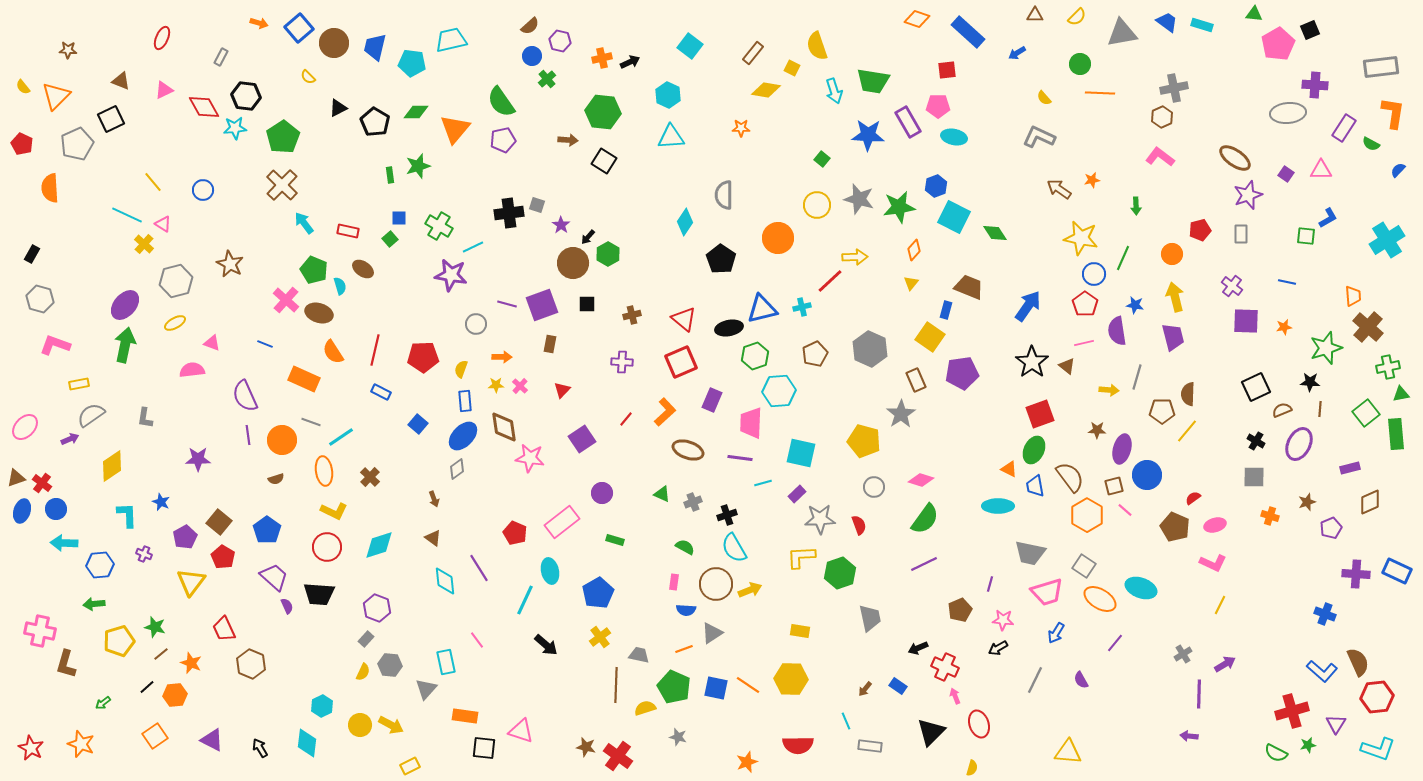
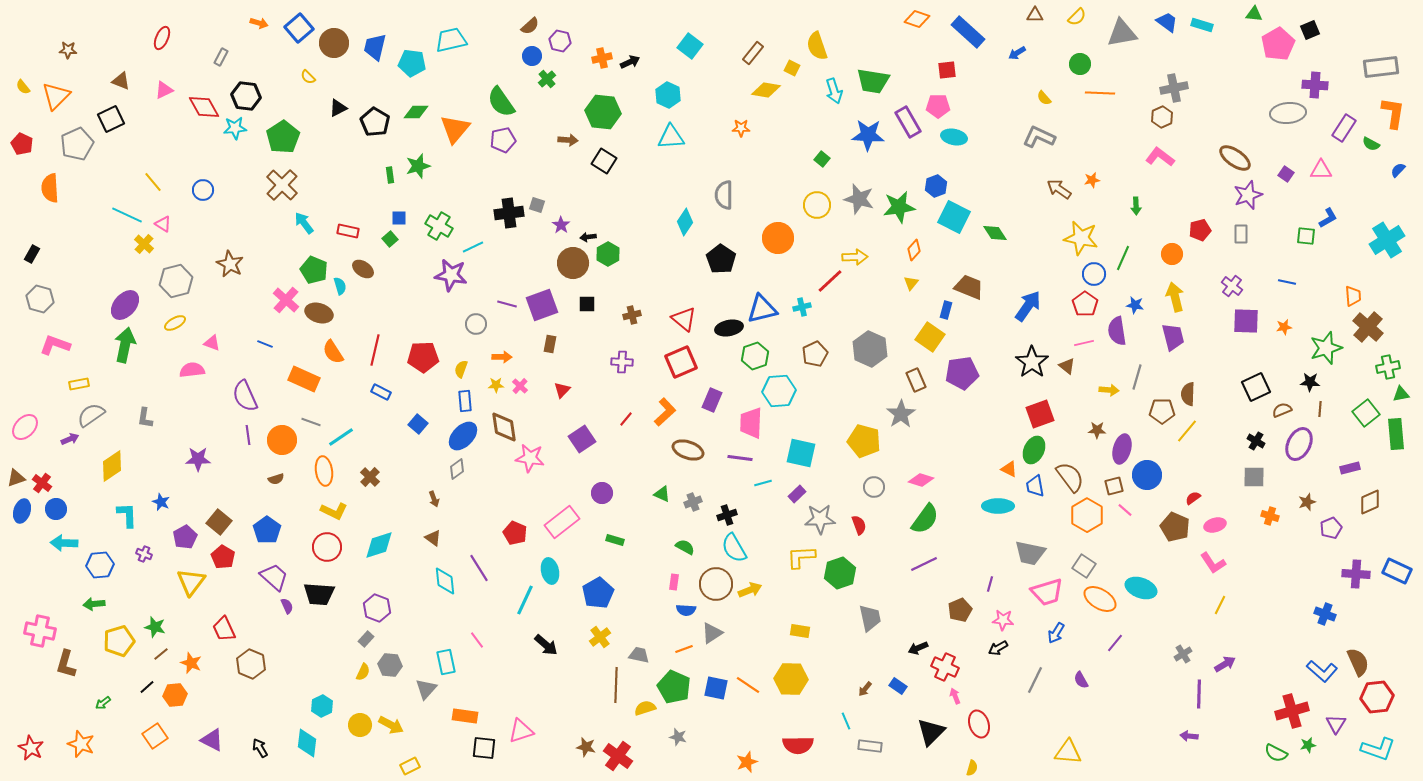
black arrow at (588, 237): rotated 42 degrees clockwise
pink L-shape at (1213, 563): rotated 32 degrees clockwise
pink triangle at (521, 731): rotated 36 degrees counterclockwise
